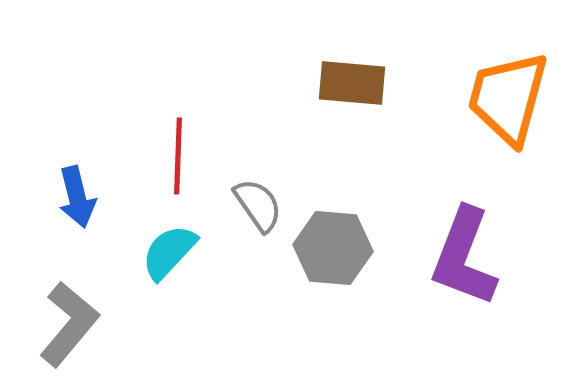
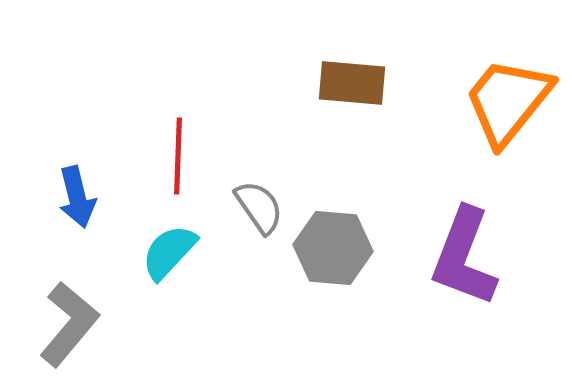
orange trapezoid: moved 3 px down; rotated 24 degrees clockwise
gray semicircle: moved 1 px right, 2 px down
